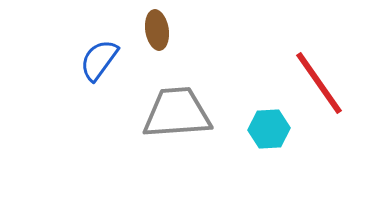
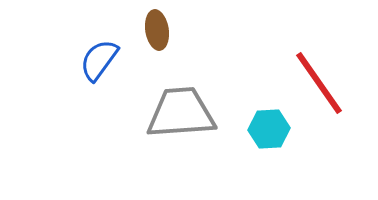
gray trapezoid: moved 4 px right
